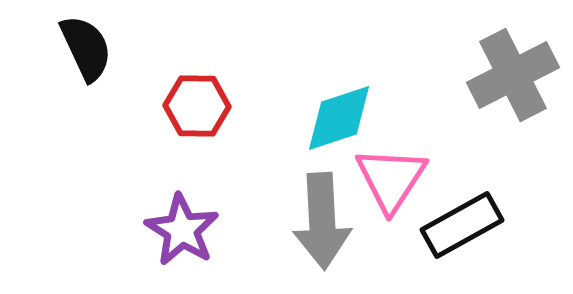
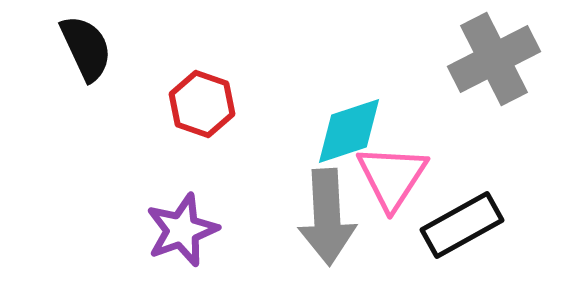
gray cross: moved 19 px left, 16 px up
red hexagon: moved 5 px right, 2 px up; rotated 18 degrees clockwise
cyan diamond: moved 10 px right, 13 px down
pink triangle: moved 1 px right, 2 px up
gray arrow: moved 5 px right, 4 px up
purple star: rotated 20 degrees clockwise
